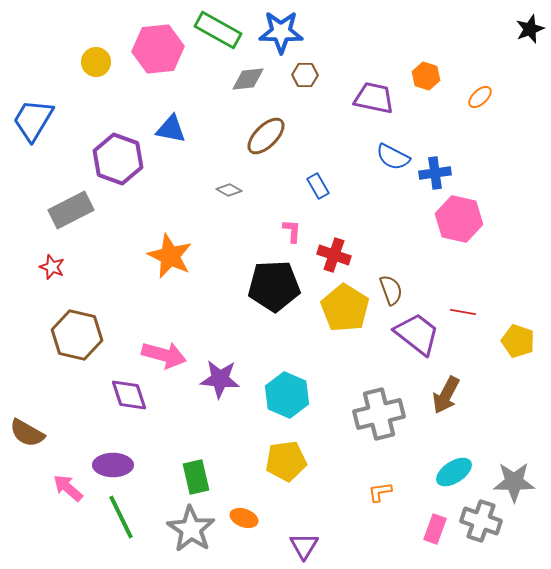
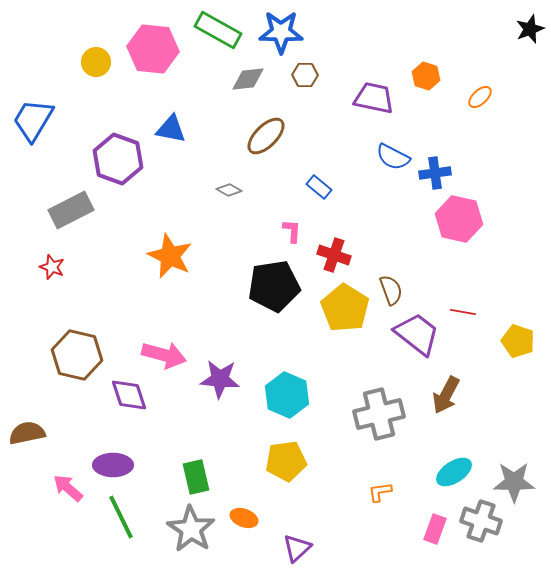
pink hexagon at (158, 49): moved 5 px left; rotated 12 degrees clockwise
blue rectangle at (318, 186): moved 1 px right, 1 px down; rotated 20 degrees counterclockwise
black pentagon at (274, 286): rotated 6 degrees counterclockwise
brown hexagon at (77, 335): moved 20 px down
brown semicircle at (27, 433): rotated 138 degrees clockwise
purple triangle at (304, 546): moved 7 px left, 2 px down; rotated 16 degrees clockwise
